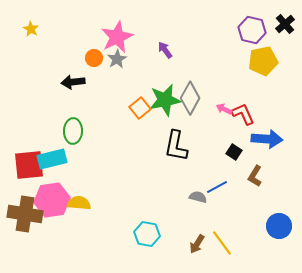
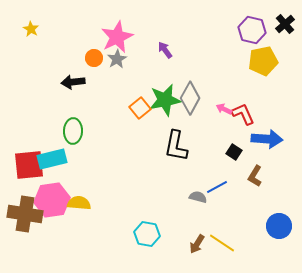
yellow line: rotated 20 degrees counterclockwise
